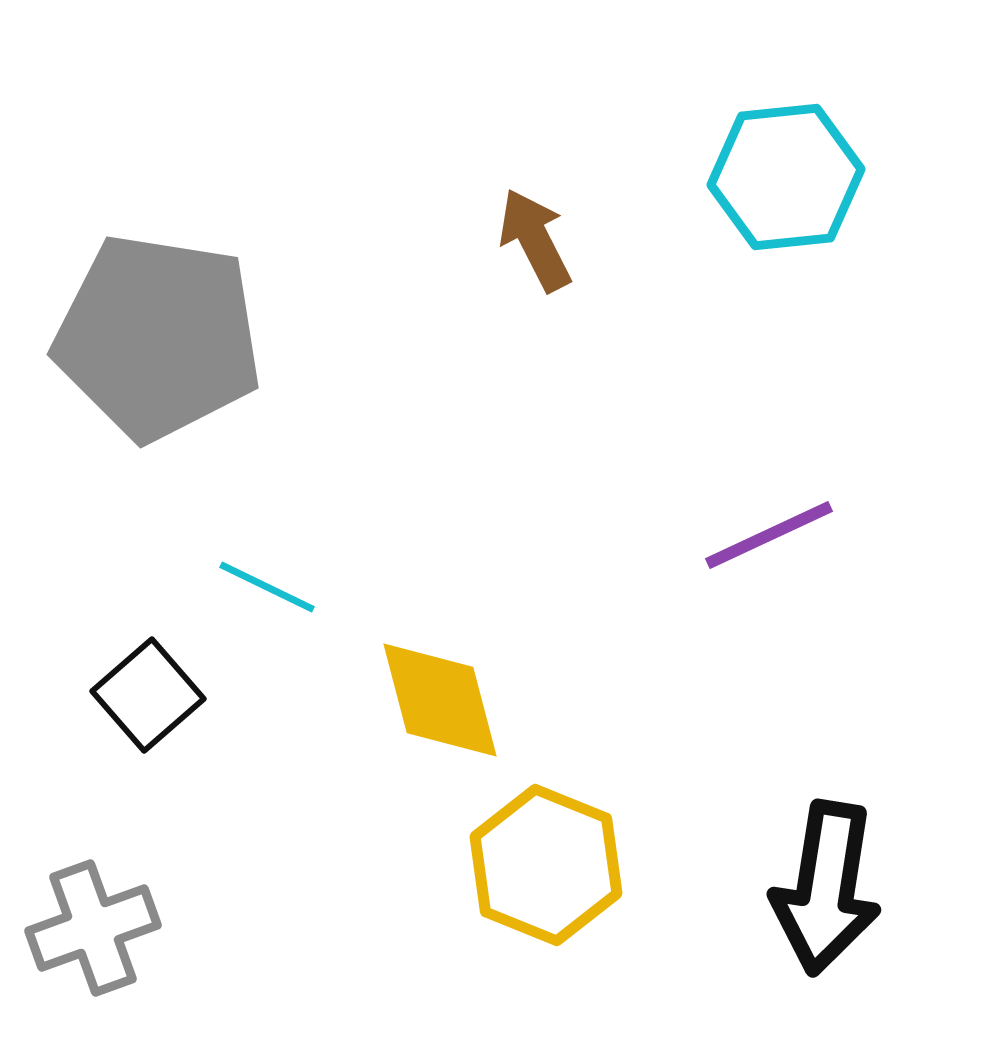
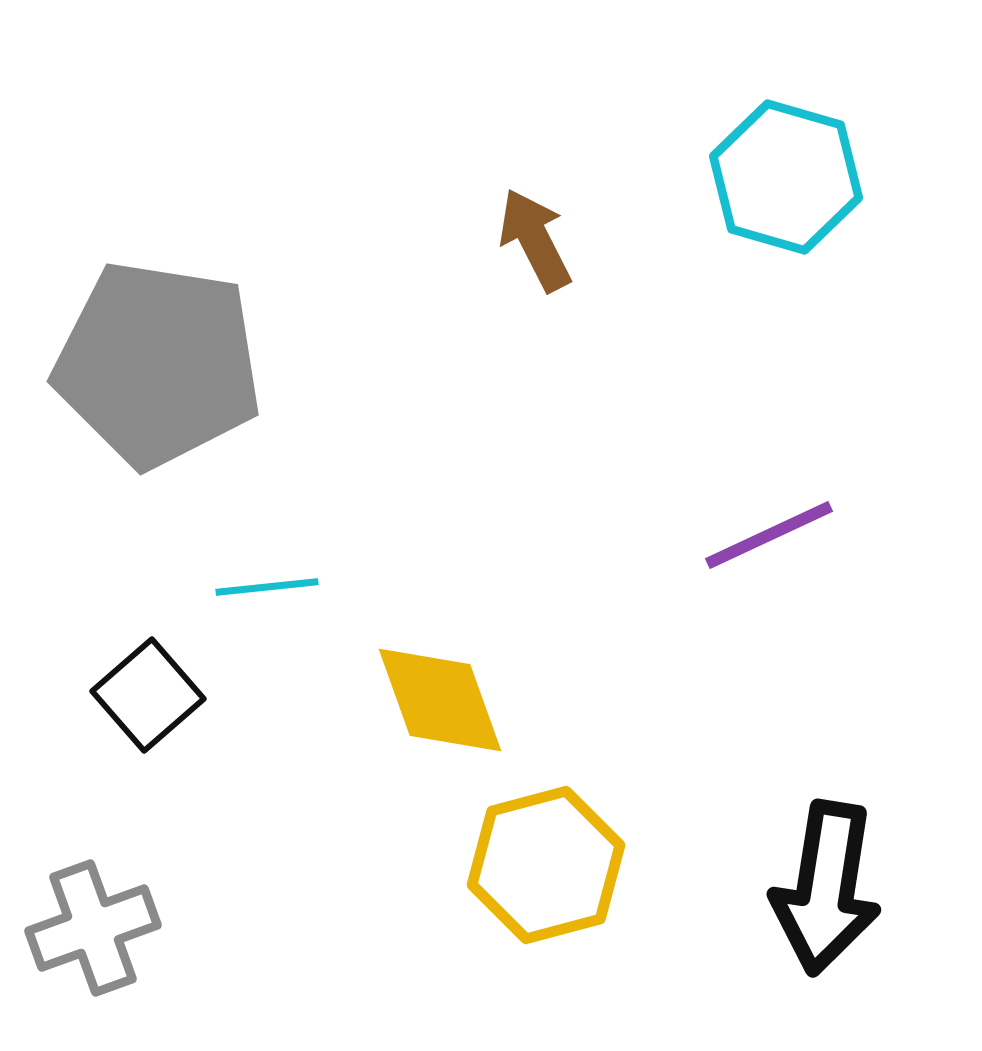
cyan hexagon: rotated 22 degrees clockwise
gray pentagon: moved 27 px down
cyan line: rotated 32 degrees counterclockwise
yellow diamond: rotated 5 degrees counterclockwise
yellow hexagon: rotated 23 degrees clockwise
